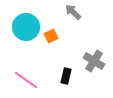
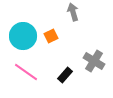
gray arrow: rotated 30 degrees clockwise
cyan circle: moved 3 px left, 9 px down
black rectangle: moved 1 px left, 1 px up; rotated 28 degrees clockwise
pink line: moved 8 px up
